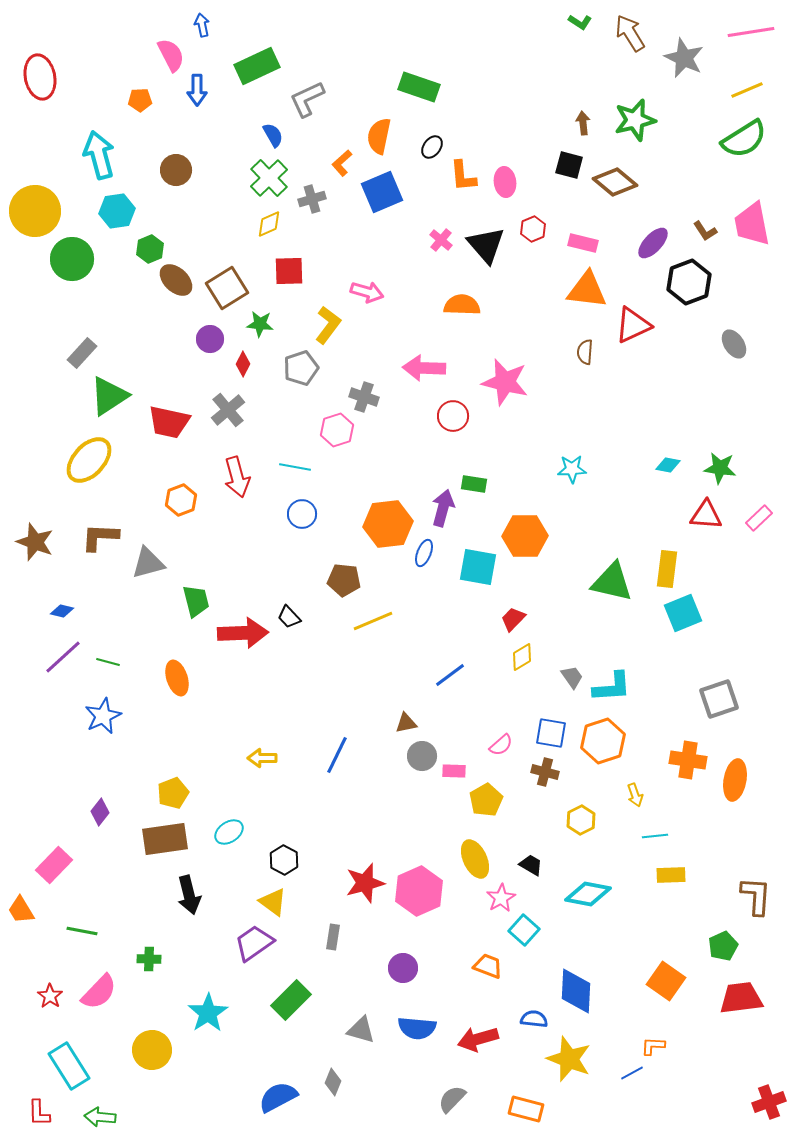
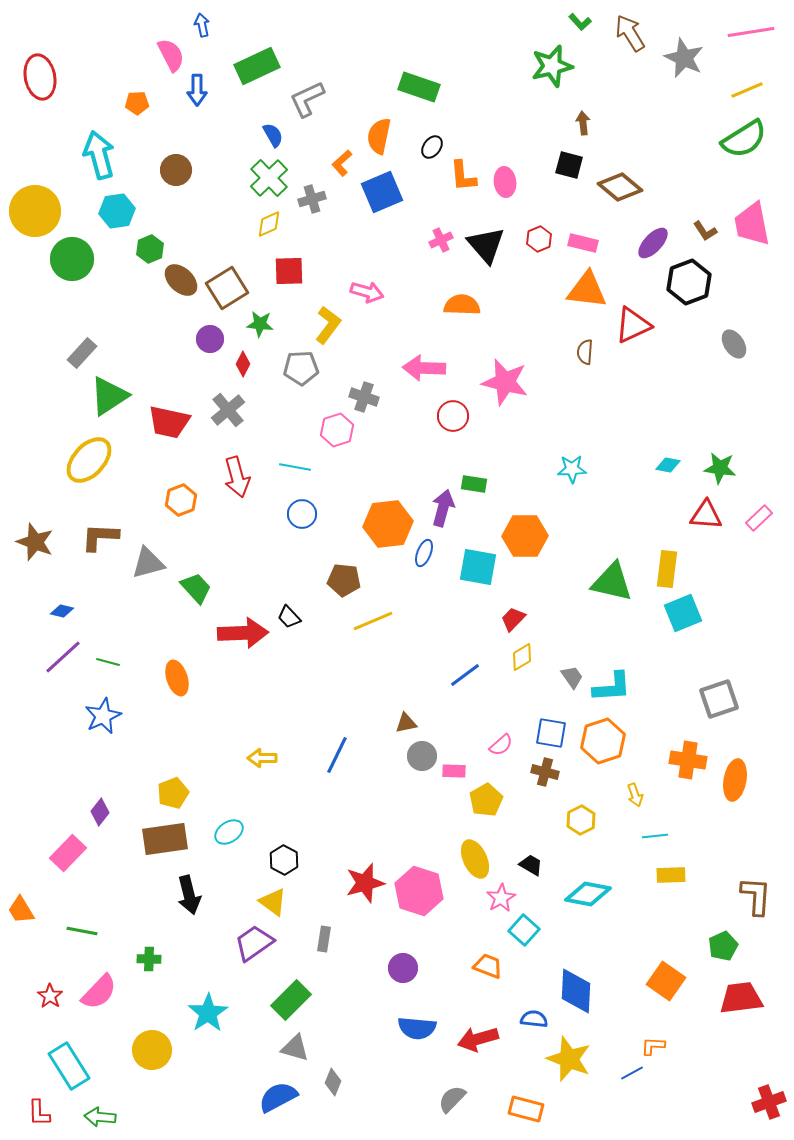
green L-shape at (580, 22): rotated 15 degrees clockwise
orange pentagon at (140, 100): moved 3 px left, 3 px down
green star at (635, 120): moved 83 px left, 54 px up
brown diamond at (615, 182): moved 5 px right, 5 px down
red hexagon at (533, 229): moved 6 px right, 10 px down
pink cross at (441, 240): rotated 25 degrees clockwise
brown ellipse at (176, 280): moved 5 px right
gray pentagon at (301, 368): rotated 16 degrees clockwise
green trapezoid at (196, 601): moved 13 px up; rotated 28 degrees counterclockwise
blue line at (450, 675): moved 15 px right
pink rectangle at (54, 865): moved 14 px right, 12 px up
pink hexagon at (419, 891): rotated 18 degrees counterclockwise
gray rectangle at (333, 937): moved 9 px left, 2 px down
gray triangle at (361, 1030): moved 66 px left, 18 px down
